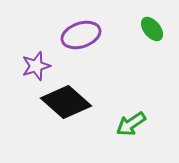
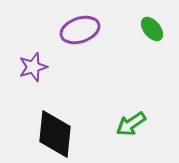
purple ellipse: moved 1 px left, 5 px up
purple star: moved 3 px left, 1 px down
black diamond: moved 11 px left, 32 px down; rotated 54 degrees clockwise
